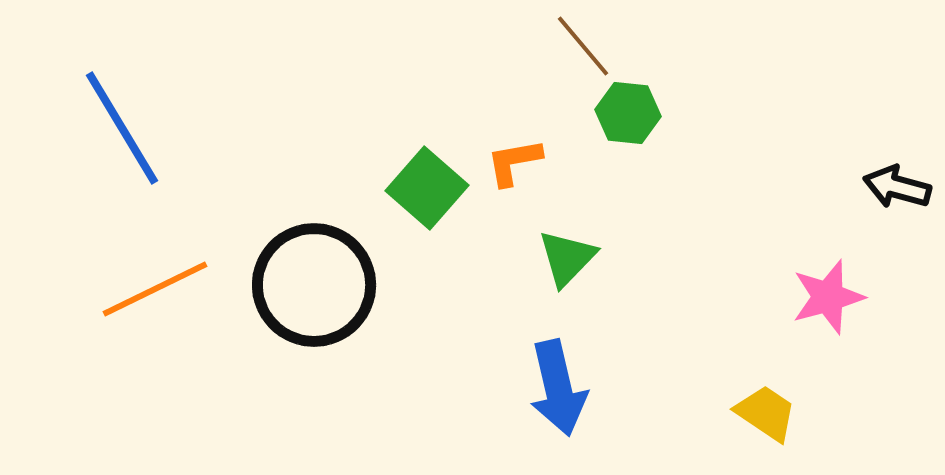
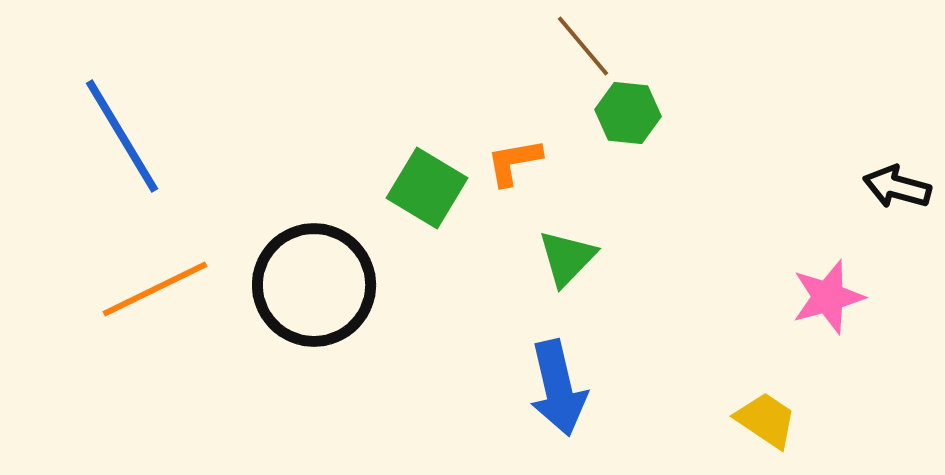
blue line: moved 8 px down
green square: rotated 10 degrees counterclockwise
yellow trapezoid: moved 7 px down
